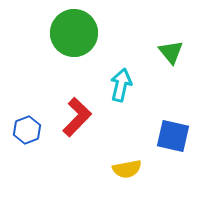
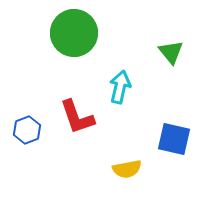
cyan arrow: moved 1 px left, 2 px down
red L-shape: rotated 117 degrees clockwise
blue square: moved 1 px right, 3 px down
